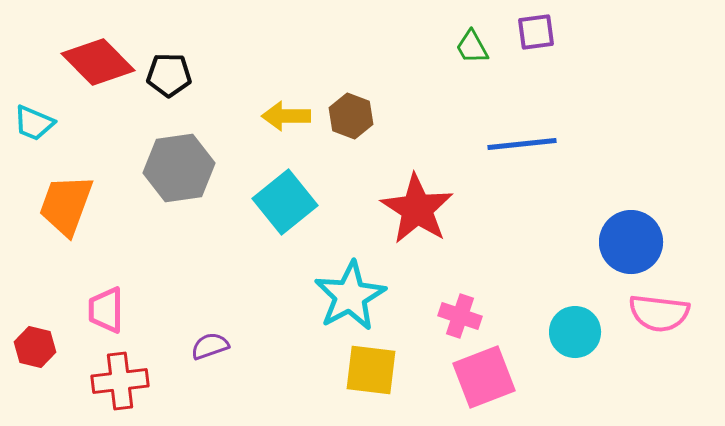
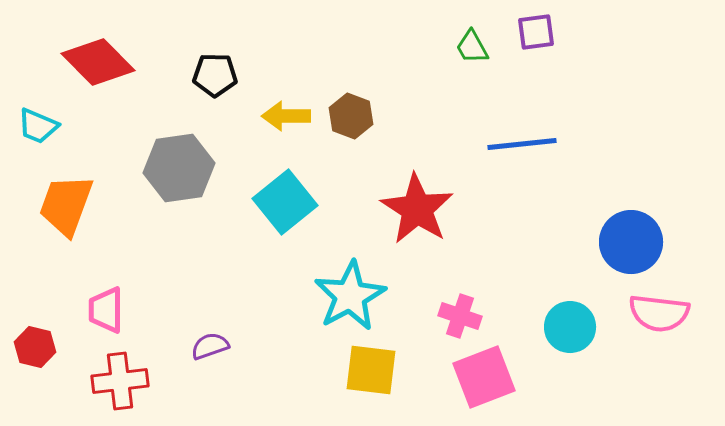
black pentagon: moved 46 px right
cyan trapezoid: moved 4 px right, 3 px down
cyan circle: moved 5 px left, 5 px up
